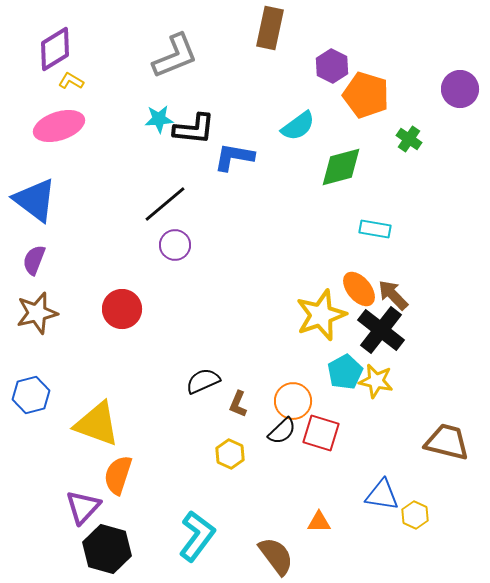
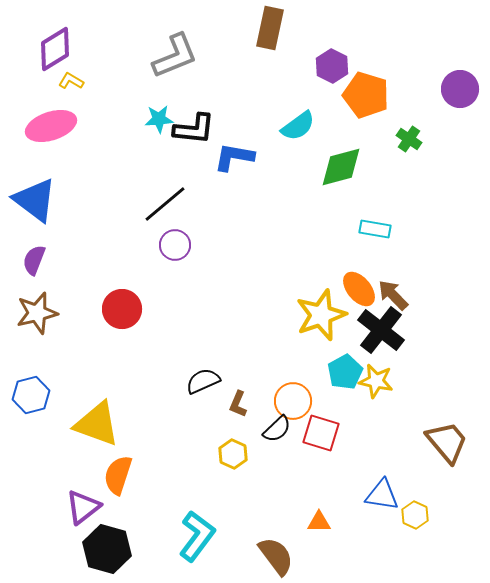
pink ellipse at (59, 126): moved 8 px left
black semicircle at (282, 431): moved 5 px left, 2 px up
brown trapezoid at (447, 442): rotated 36 degrees clockwise
yellow hexagon at (230, 454): moved 3 px right
purple triangle at (83, 507): rotated 9 degrees clockwise
